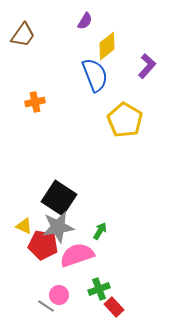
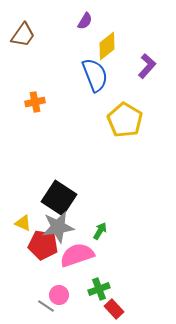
yellow triangle: moved 1 px left, 3 px up
red rectangle: moved 2 px down
